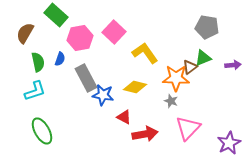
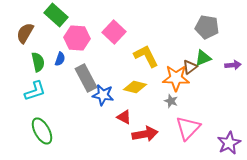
pink hexagon: moved 3 px left; rotated 15 degrees clockwise
yellow L-shape: moved 1 px right, 3 px down; rotated 8 degrees clockwise
